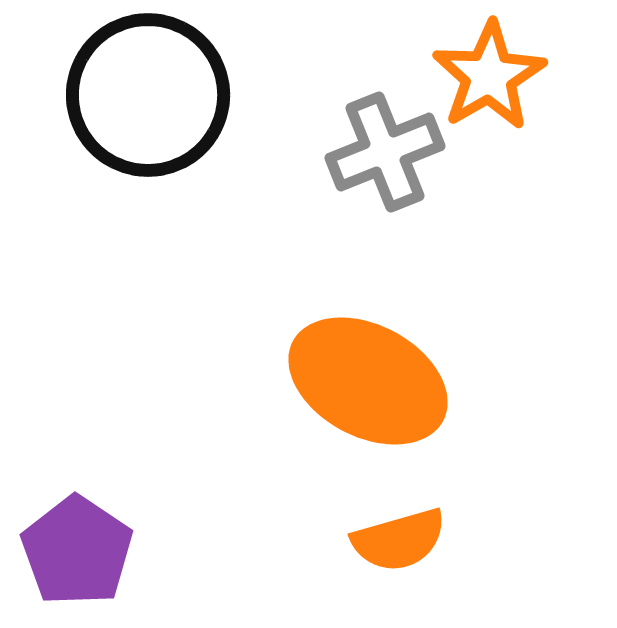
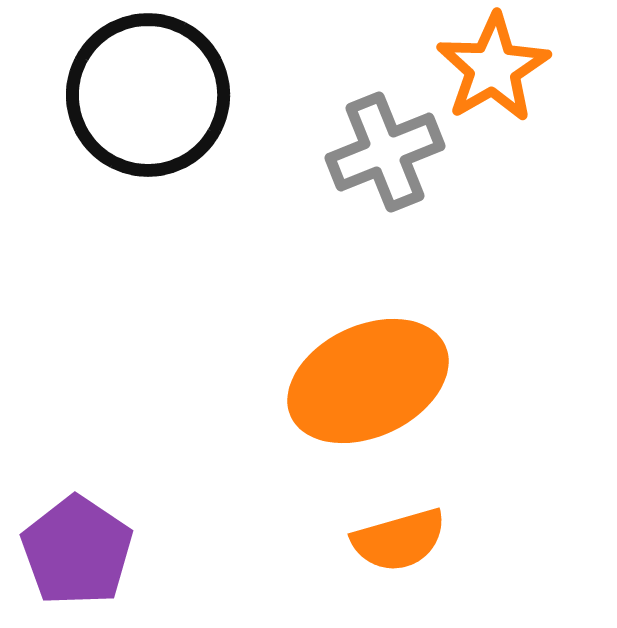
orange star: moved 4 px right, 8 px up
orange ellipse: rotated 53 degrees counterclockwise
